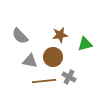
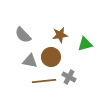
gray semicircle: moved 3 px right, 1 px up
brown circle: moved 2 px left
